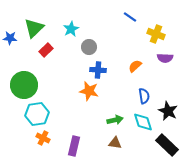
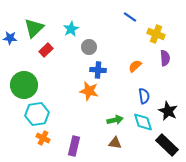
purple semicircle: rotated 98 degrees counterclockwise
